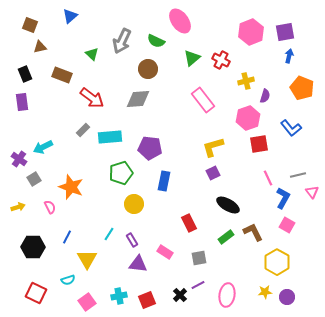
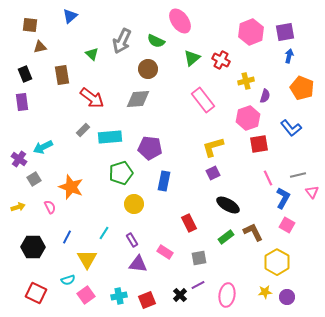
brown square at (30, 25): rotated 14 degrees counterclockwise
brown rectangle at (62, 75): rotated 60 degrees clockwise
cyan line at (109, 234): moved 5 px left, 1 px up
pink square at (87, 302): moved 1 px left, 7 px up
